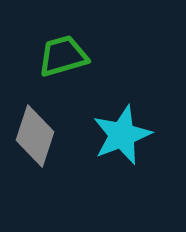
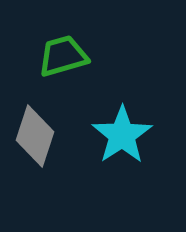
cyan star: rotated 12 degrees counterclockwise
